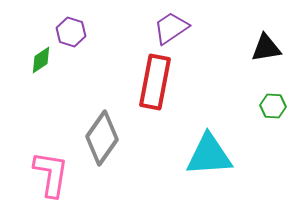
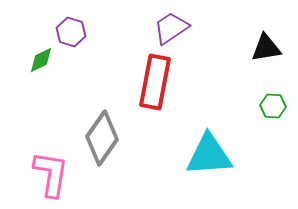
green diamond: rotated 8 degrees clockwise
